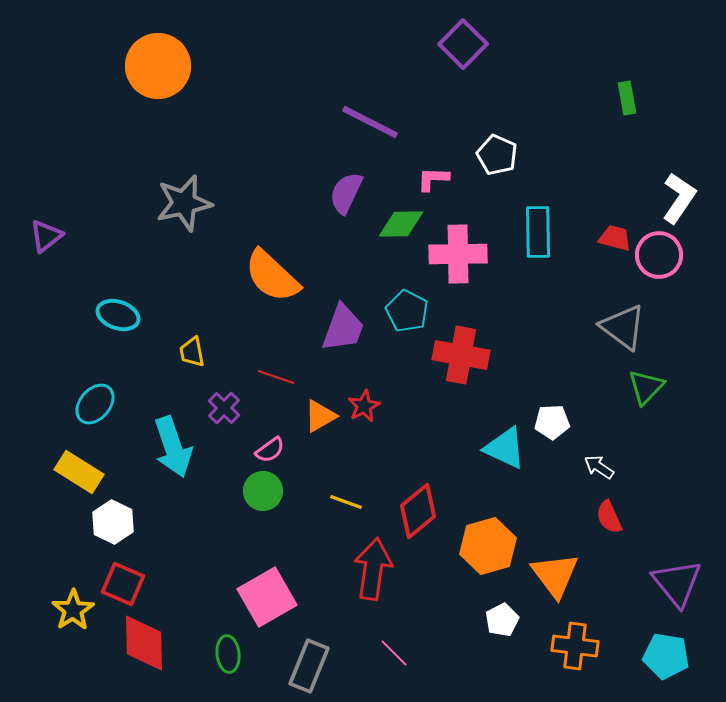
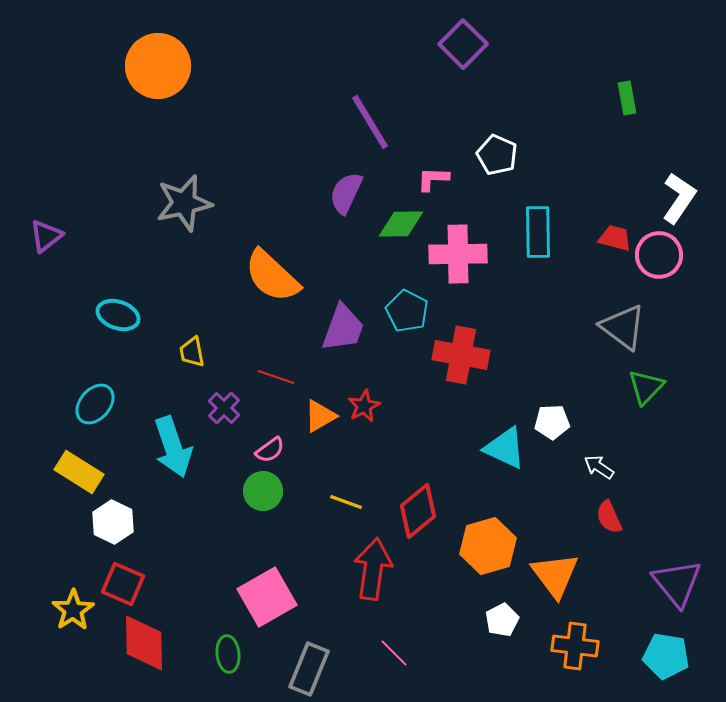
purple line at (370, 122): rotated 32 degrees clockwise
gray rectangle at (309, 666): moved 3 px down
